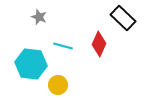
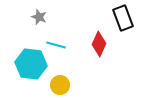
black rectangle: rotated 25 degrees clockwise
cyan line: moved 7 px left, 1 px up
yellow circle: moved 2 px right
